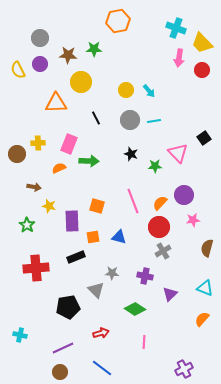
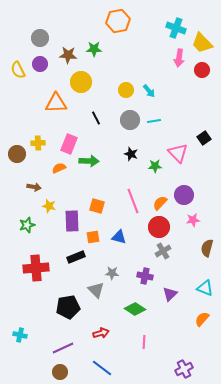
green star at (27, 225): rotated 21 degrees clockwise
